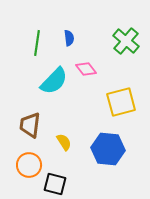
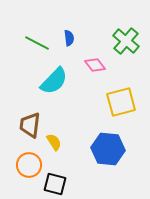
green line: rotated 70 degrees counterclockwise
pink diamond: moved 9 px right, 4 px up
yellow semicircle: moved 10 px left
